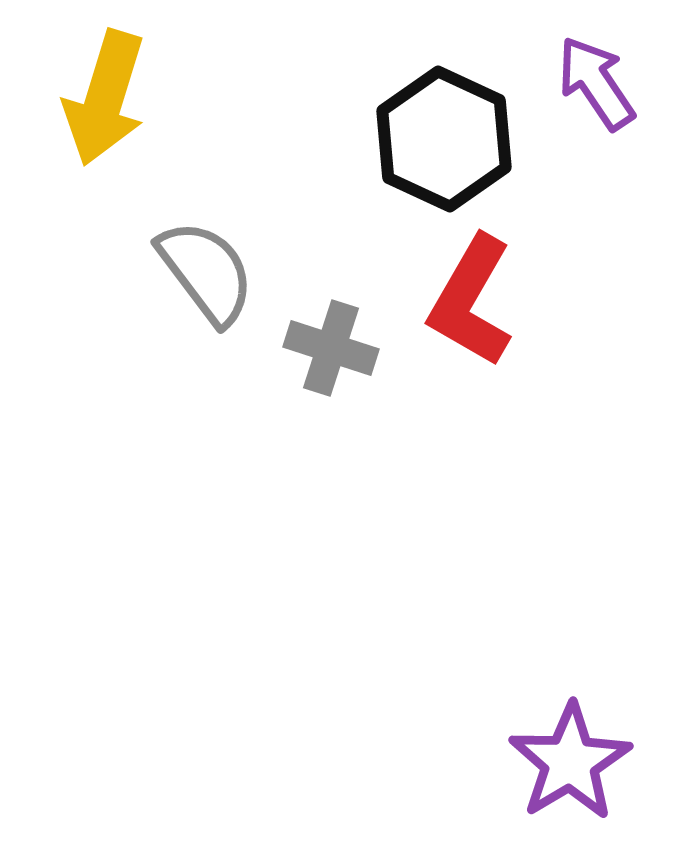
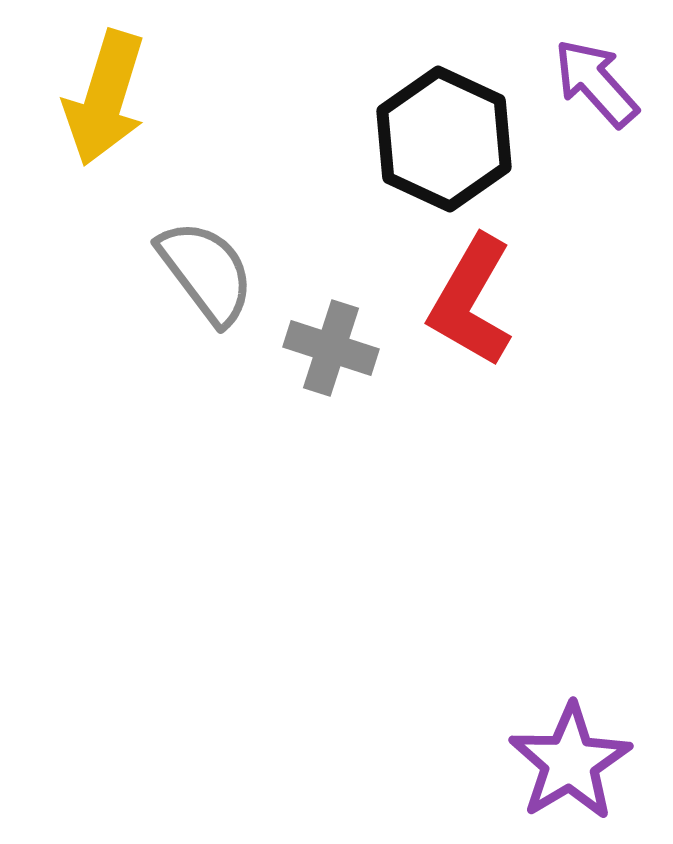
purple arrow: rotated 8 degrees counterclockwise
